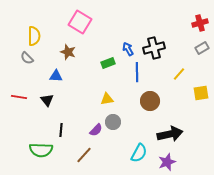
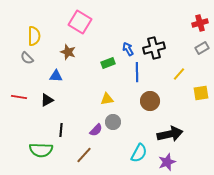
black triangle: rotated 40 degrees clockwise
